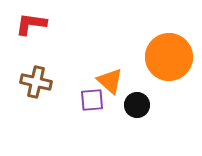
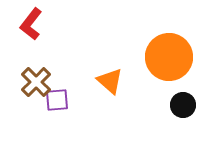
red L-shape: rotated 60 degrees counterclockwise
brown cross: rotated 32 degrees clockwise
purple square: moved 35 px left
black circle: moved 46 px right
